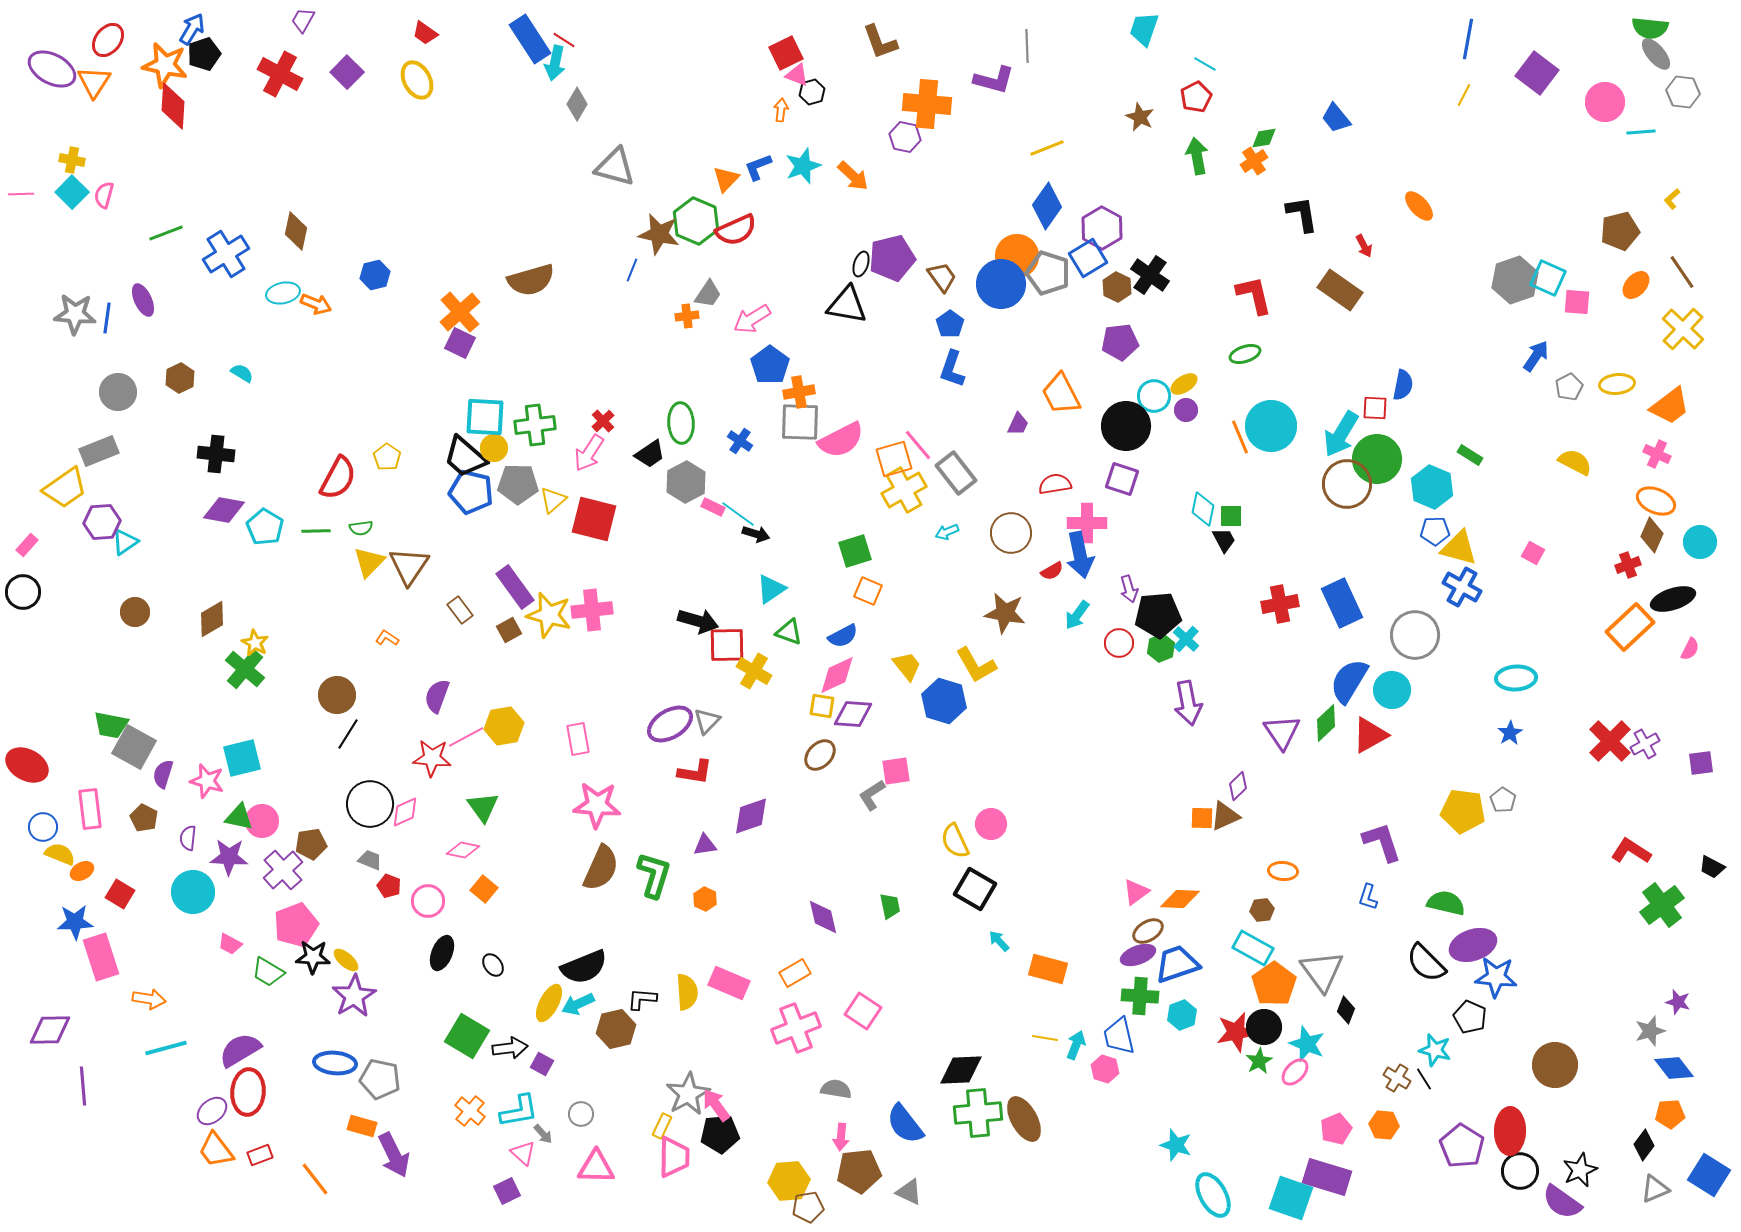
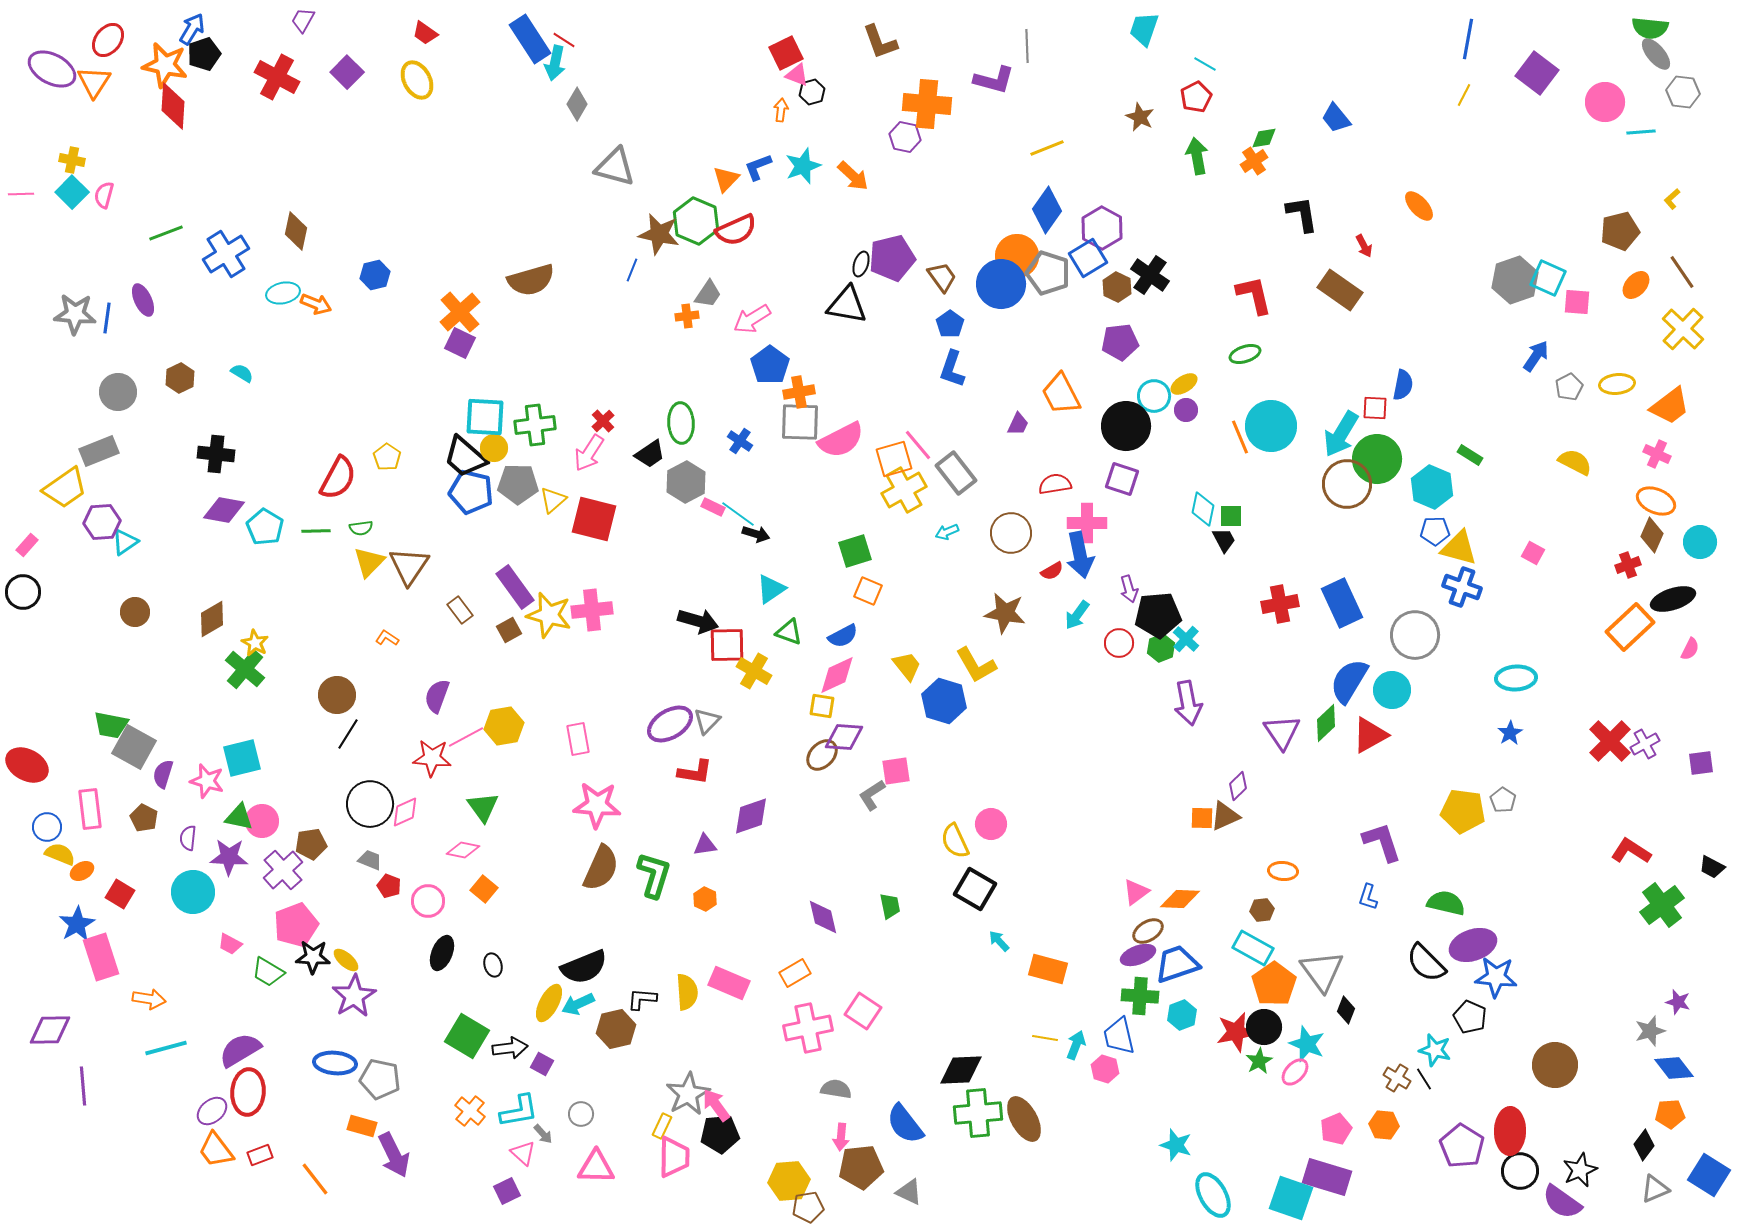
red cross at (280, 74): moved 3 px left, 3 px down
blue diamond at (1047, 206): moved 4 px down
blue cross at (1462, 587): rotated 9 degrees counterclockwise
purple diamond at (853, 714): moved 9 px left, 23 px down
brown ellipse at (820, 755): moved 2 px right
blue circle at (43, 827): moved 4 px right
blue star at (75, 922): moved 2 px right, 2 px down; rotated 27 degrees counterclockwise
black ellipse at (493, 965): rotated 20 degrees clockwise
pink cross at (796, 1028): moved 12 px right; rotated 9 degrees clockwise
brown pentagon at (859, 1171): moved 2 px right, 4 px up
